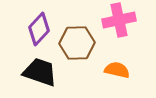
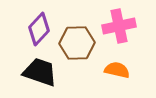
pink cross: moved 6 px down
